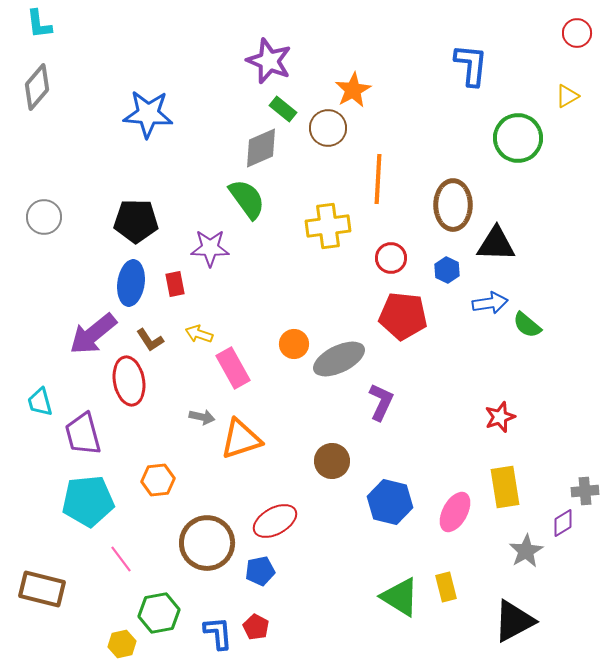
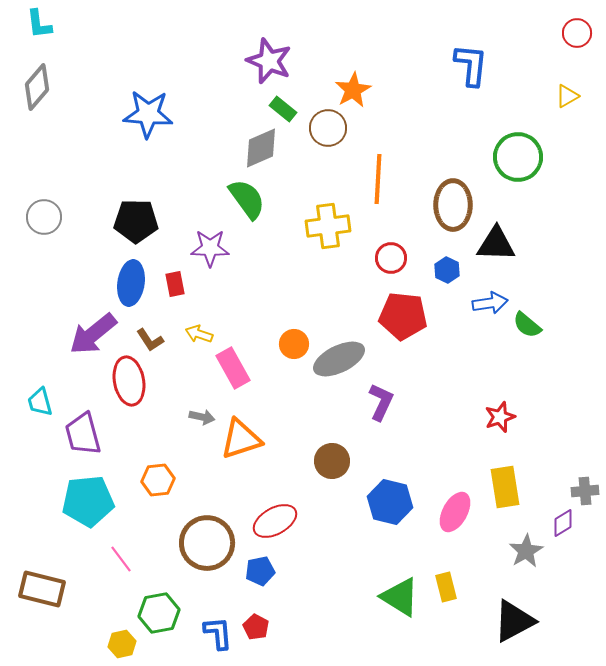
green circle at (518, 138): moved 19 px down
